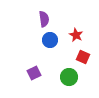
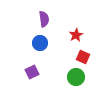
red star: rotated 16 degrees clockwise
blue circle: moved 10 px left, 3 px down
purple square: moved 2 px left, 1 px up
green circle: moved 7 px right
